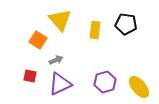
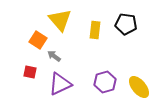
gray arrow: moved 2 px left, 4 px up; rotated 120 degrees counterclockwise
red square: moved 4 px up
